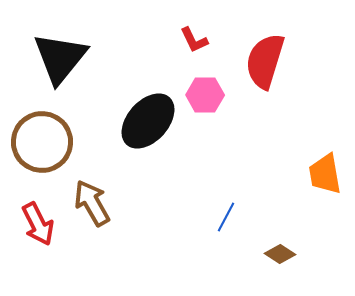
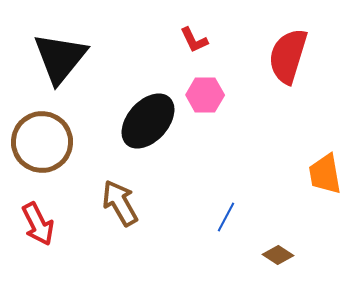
red semicircle: moved 23 px right, 5 px up
brown arrow: moved 28 px right
brown diamond: moved 2 px left, 1 px down
